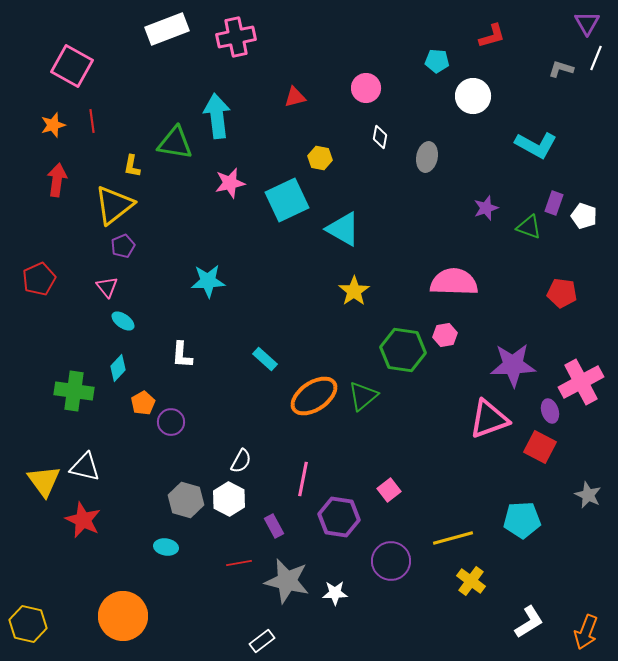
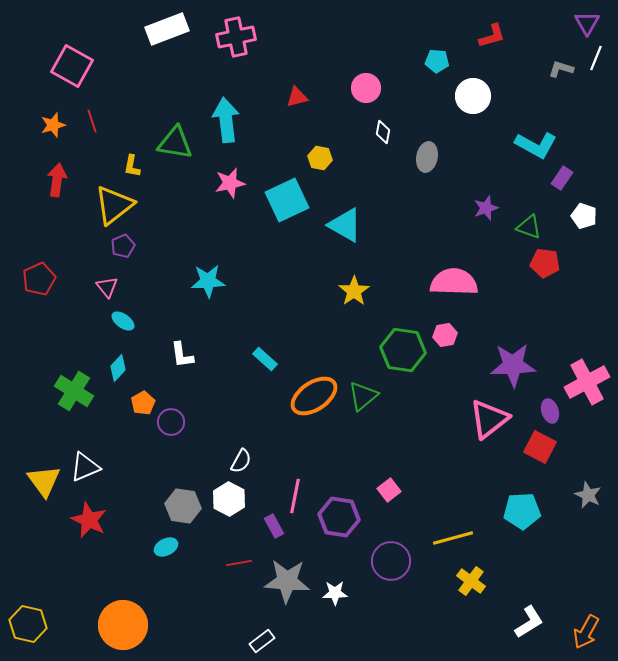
red triangle at (295, 97): moved 2 px right
cyan arrow at (217, 116): moved 9 px right, 4 px down
red line at (92, 121): rotated 10 degrees counterclockwise
white diamond at (380, 137): moved 3 px right, 5 px up
purple rectangle at (554, 203): moved 8 px right, 25 px up; rotated 15 degrees clockwise
cyan triangle at (343, 229): moved 2 px right, 4 px up
red pentagon at (562, 293): moved 17 px left, 30 px up
white L-shape at (182, 355): rotated 12 degrees counterclockwise
pink cross at (581, 382): moved 6 px right
green cross at (74, 391): rotated 24 degrees clockwise
pink triangle at (489, 419): rotated 18 degrees counterclockwise
white triangle at (85, 467): rotated 36 degrees counterclockwise
pink line at (303, 479): moved 8 px left, 17 px down
gray hexagon at (186, 500): moved 3 px left, 6 px down; rotated 8 degrees counterclockwise
red star at (83, 520): moved 6 px right
cyan pentagon at (522, 520): moved 9 px up
cyan ellipse at (166, 547): rotated 35 degrees counterclockwise
gray star at (287, 581): rotated 9 degrees counterclockwise
orange circle at (123, 616): moved 9 px down
orange arrow at (586, 632): rotated 8 degrees clockwise
